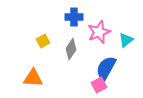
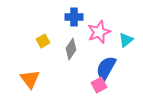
orange triangle: moved 3 px left, 1 px down; rotated 50 degrees clockwise
